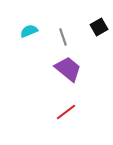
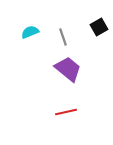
cyan semicircle: moved 1 px right, 1 px down
red line: rotated 25 degrees clockwise
